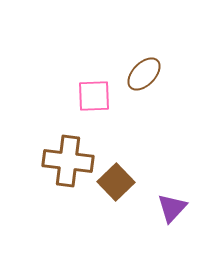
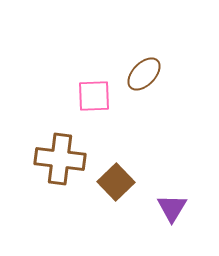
brown cross: moved 8 px left, 2 px up
purple triangle: rotated 12 degrees counterclockwise
